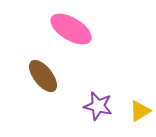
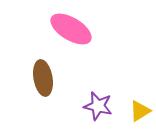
brown ellipse: moved 2 px down; rotated 28 degrees clockwise
